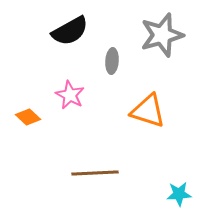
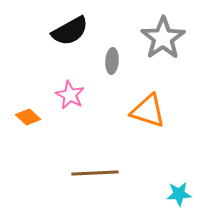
gray star: moved 1 px right, 3 px down; rotated 18 degrees counterclockwise
